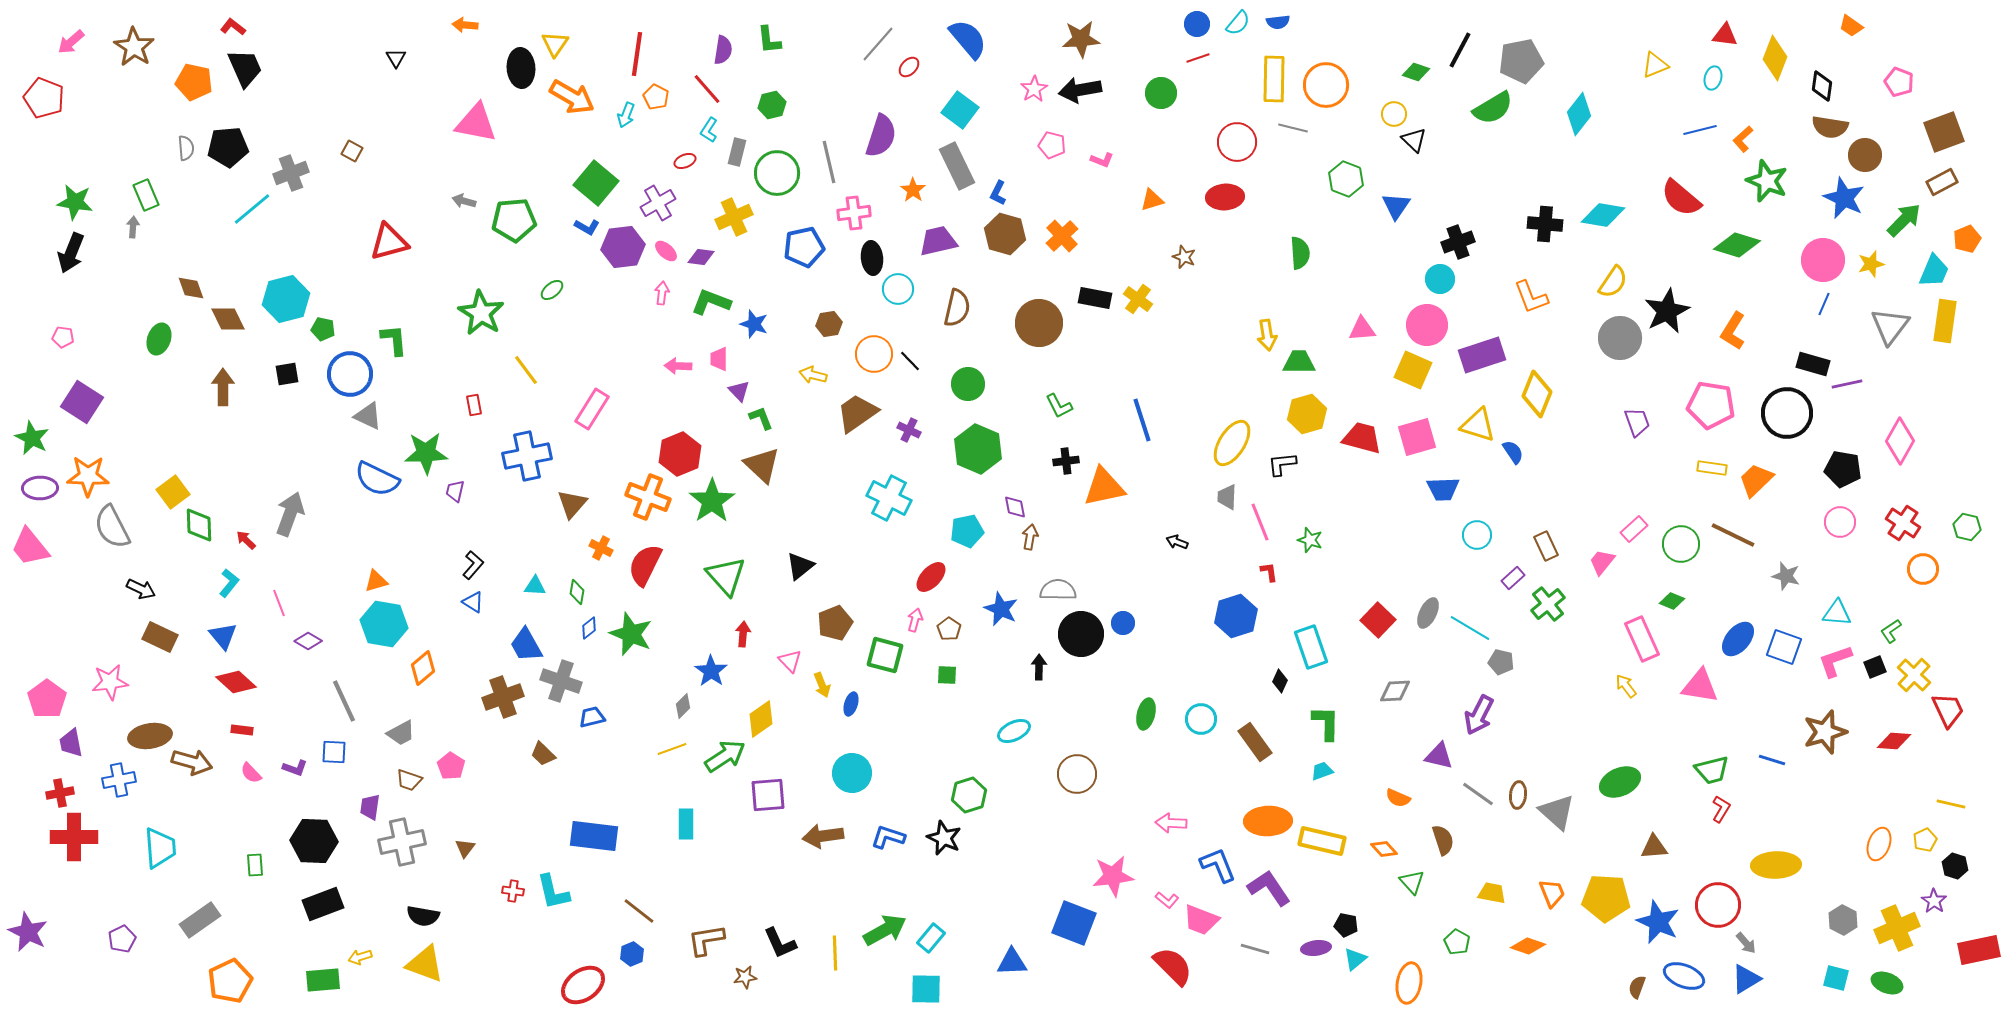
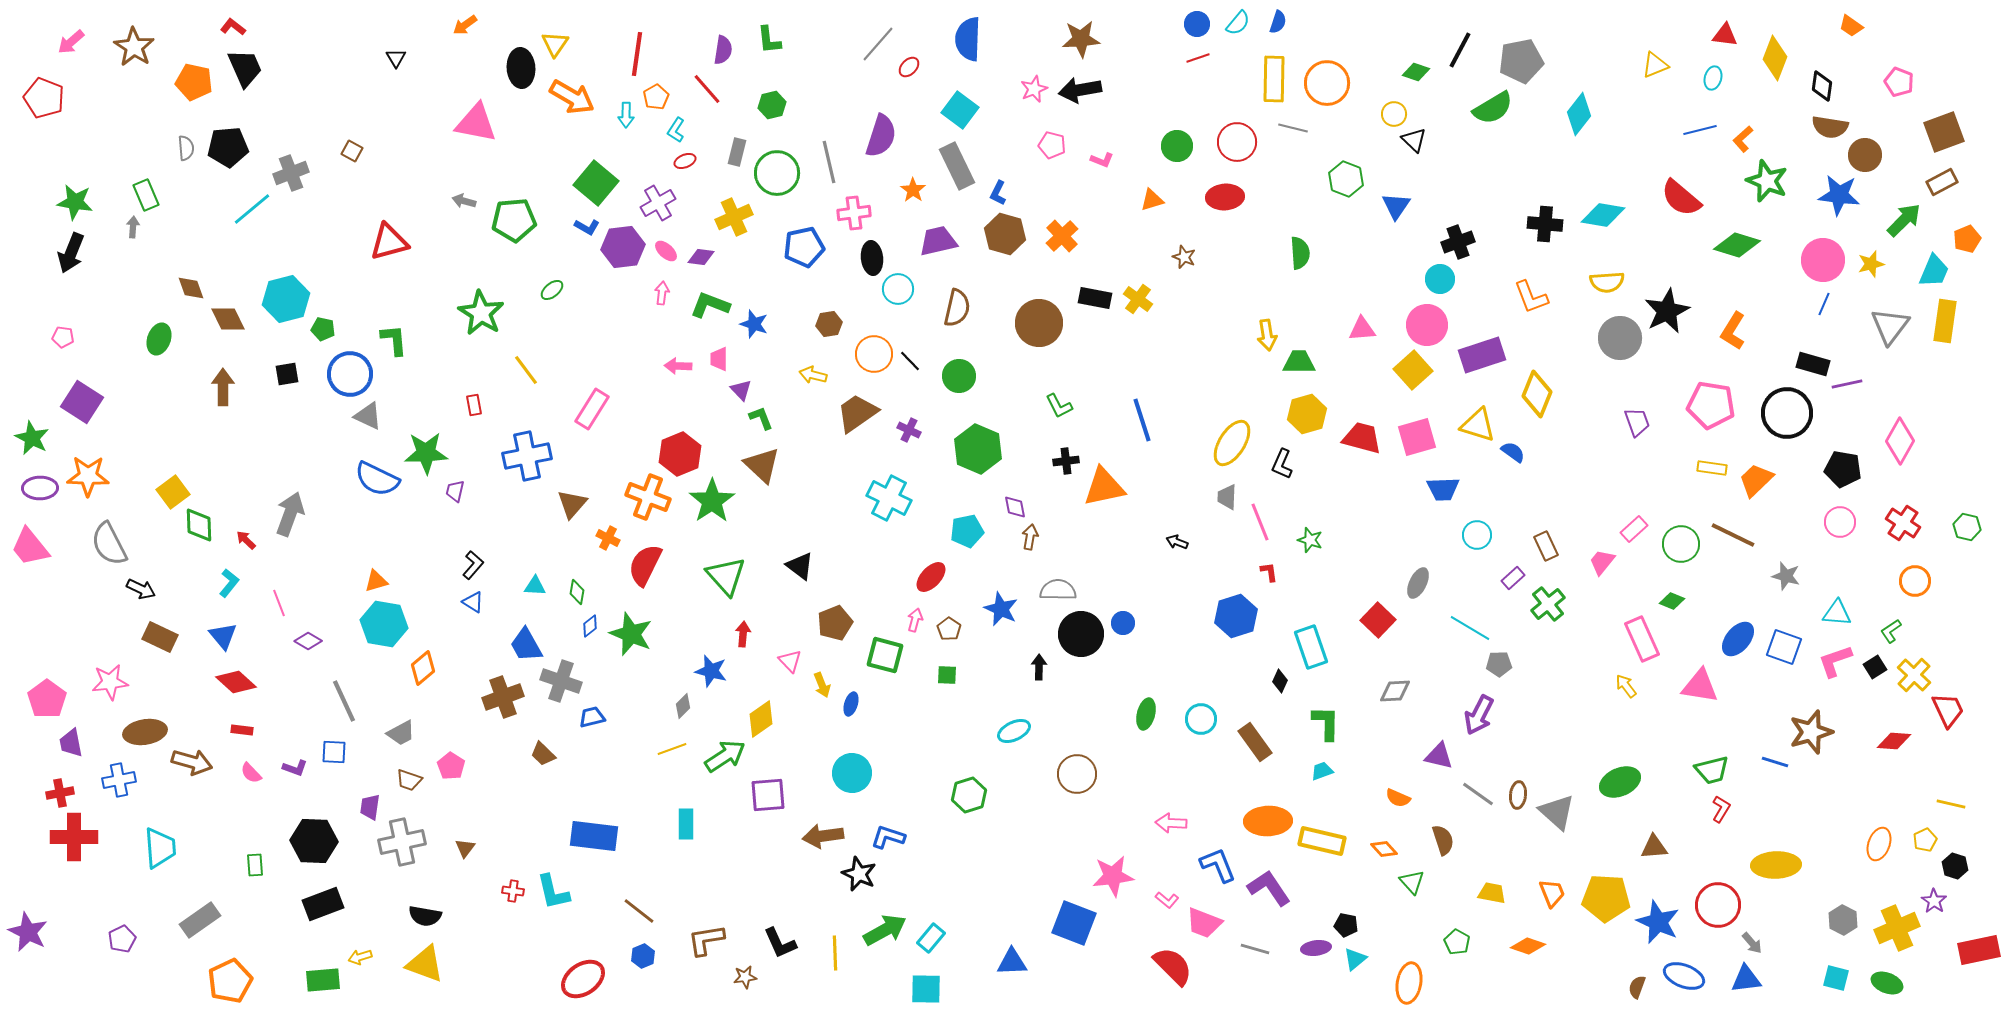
blue semicircle at (1278, 22): rotated 65 degrees counterclockwise
orange arrow at (465, 25): rotated 40 degrees counterclockwise
blue semicircle at (968, 39): rotated 138 degrees counterclockwise
orange circle at (1326, 85): moved 1 px right, 2 px up
pink star at (1034, 89): rotated 8 degrees clockwise
green circle at (1161, 93): moved 16 px right, 53 px down
orange pentagon at (656, 97): rotated 15 degrees clockwise
cyan arrow at (626, 115): rotated 20 degrees counterclockwise
cyan L-shape at (709, 130): moved 33 px left
blue star at (1844, 198): moved 5 px left, 3 px up; rotated 18 degrees counterclockwise
yellow semicircle at (1613, 282): moved 6 px left; rotated 52 degrees clockwise
green L-shape at (711, 302): moved 1 px left, 3 px down
yellow square at (1413, 370): rotated 24 degrees clockwise
green circle at (968, 384): moved 9 px left, 8 px up
purple triangle at (739, 391): moved 2 px right, 1 px up
blue semicircle at (1513, 452): rotated 20 degrees counterclockwise
black L-shape at (1282, 464): rotated 60 degrees counterclockwise
gray semicircle at (112, 527): moved 3 px left, 17 px down
orange cross at (601, 548): moved 7 px right, 10 px up
black triangle at (800, 566): rotated 44 degrees counterclockwise
orange circle at (1923, 569): moved 8 px left, 12 px down
gray ellipse at (1428, 613): moved 10 px left, 30 px up
blue diamond at (589, 628): moved 1 px right, 2 px up
gray pentagon at (1501, 662): moved 2 px left, 2 px down; rotated 15 degrees counterclockwise
black square at (1875, 667): rotated 10 degrees counterclockwise
blue star at (711, 671): rotated 20 degrees counterclockwise
brown star at (1825, 732): moved 14 px left
brown ellipse at (150, 736): moved 5 px left, 4 px up
blue line at (1772, 760): moved 3 px right, 2 px down
black star at (944, 838): moved 85 px left, 36 px down
black semicircle at (423, 916): moved 2 px right
pink trapezoid at (1201, 920): moved 3 px right, 3 px down
gray arrow at (1746, 943): moved 6 px right
blue hexagon at (632, 954): moved 11 px right, 2 px down
blue triangle at (1746, 979): rotated 24 degrees clockwise
red ellipse at (583, 985): moved 6 px up
